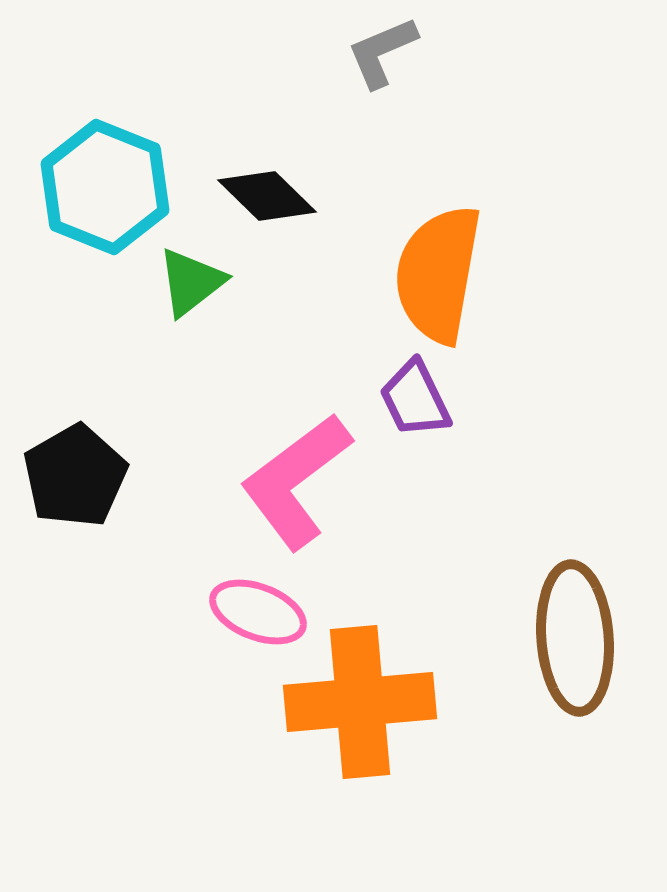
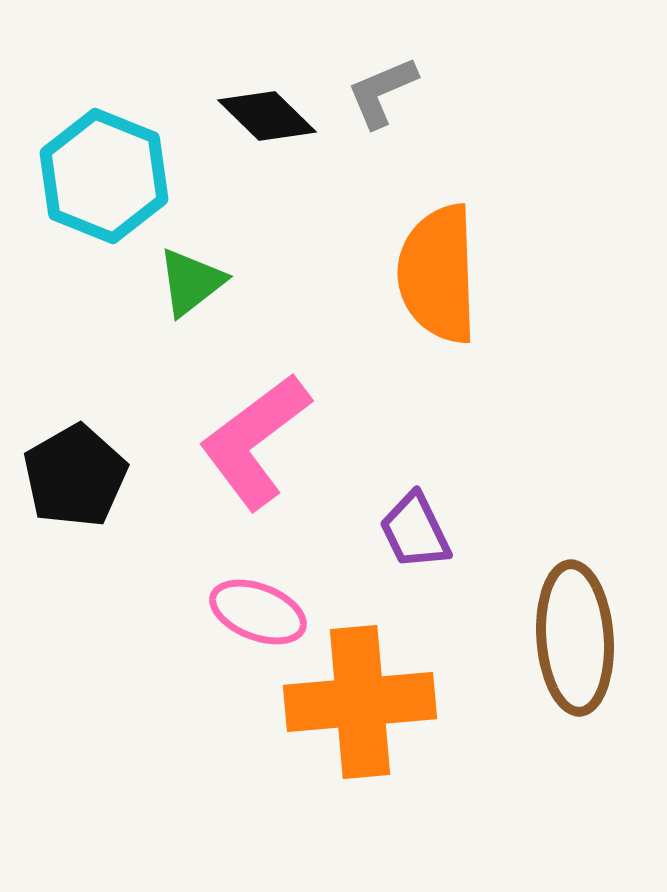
gray L-shape: moved 40 px down
cyan hexagon: moved 1 px left, 11 px up
black diamond: moved 80 px up
orange semicircle: rotated 12 degrees counterclockwise
purple trapezoid: moved 132 px down
pink L-shape: moved 41 px left, 40 px up
